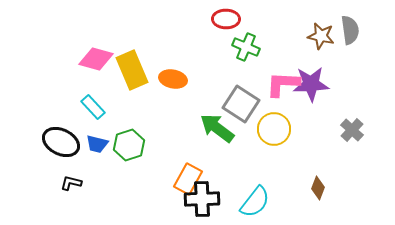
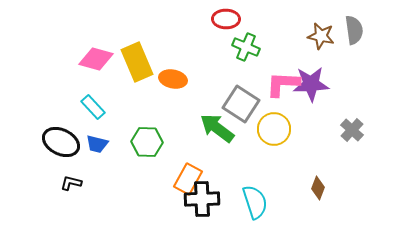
gray semicircle: moved 4 px right
yellow rectangle: moved 5 px right, 8 px up
green hexagon: moved 18 px right, 3 px up; rotated 20 degrees clockwise
cyan semicircle: rotated 56 degrees counterclockwise
